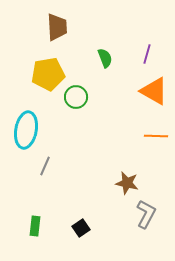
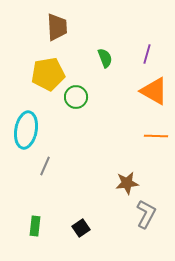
brown star: rotated 20 degrees counterclockwise
